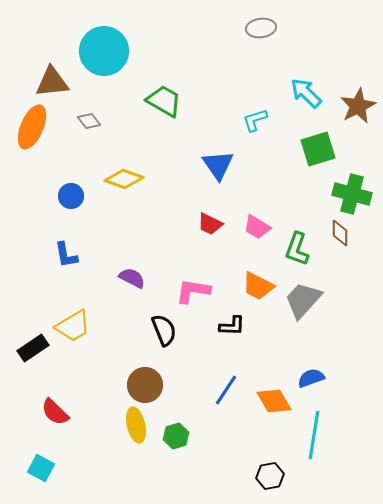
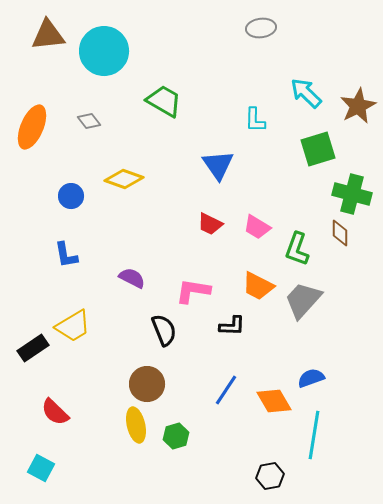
brown triangle: moved 4 px left, 47 px up
cyan L-shape: rotated 72 degrees counterclockwise
brown circle: moved 2 px right, 1 px up
